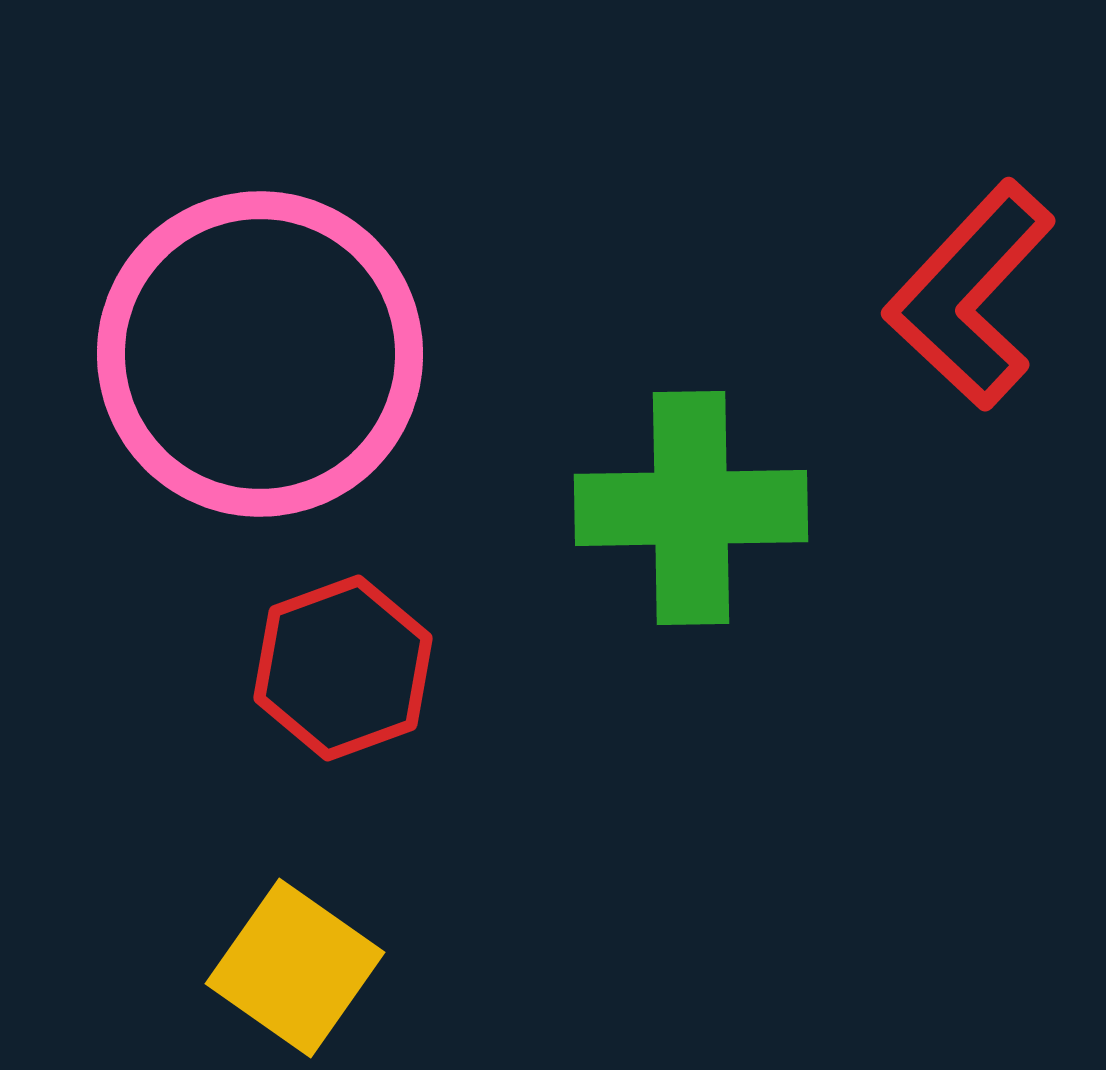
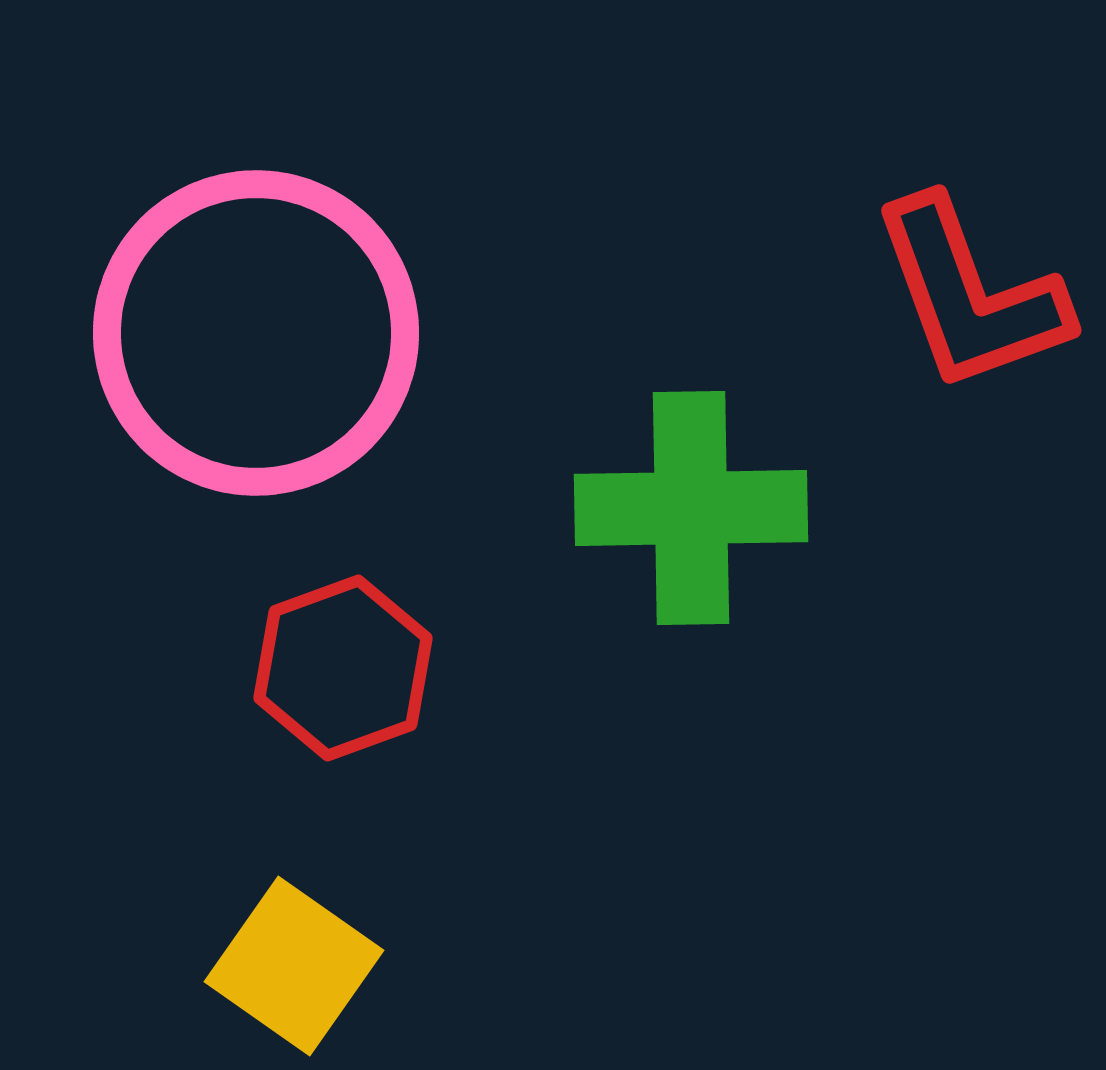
red L-shape: rotated 63 degrees counterclockwise
pink circle: moved 4 px left, 21 px up
yellow square: moved 1 px left, 2 px up
